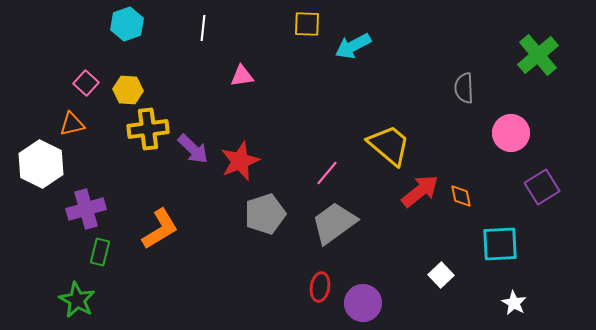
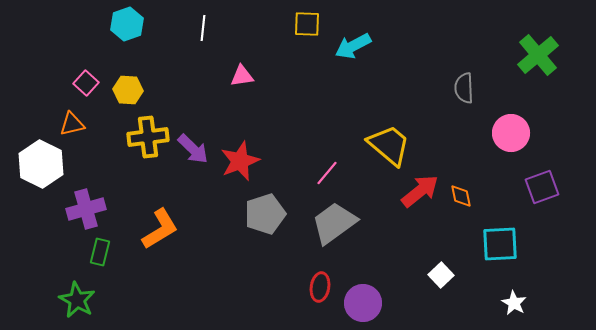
yellow cross: moved 8 px down
purple square: rotated 12 degrees clockwise
